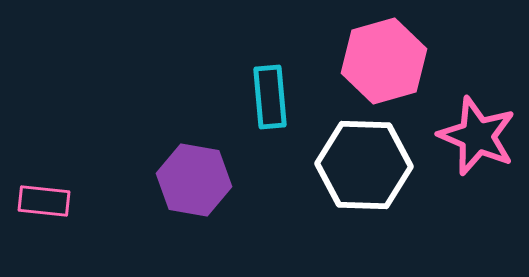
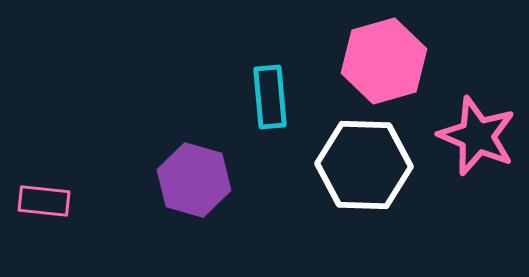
purple hexagon: rotated 6 degrees clockwise
